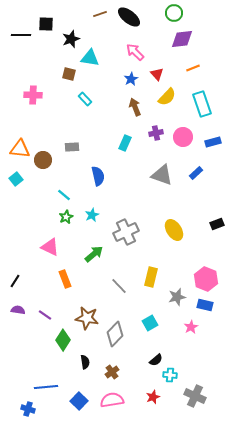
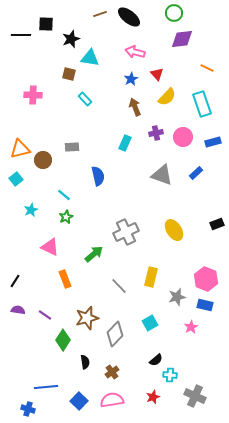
pink arrow at (135, 52): rotated 30 degrees counterclockwise
orange line at (193, 68): moved 14 px right; rotated 48 degrees clockwise
orange triangle at (20, 149): rotated 20 degrees counterclockwise
cyan star at (92, 215): moved 61 px left, 5 px up
brown star at (87, 318): rotated 25 degrees counterclockwise
